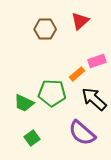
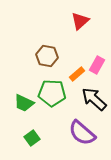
brown hexagon: moved 2 px right, 27 px down; rotated 10 degrees clockwise
pink rectangle: moved 4 px down; rotated 42 degrees counterclockwise
